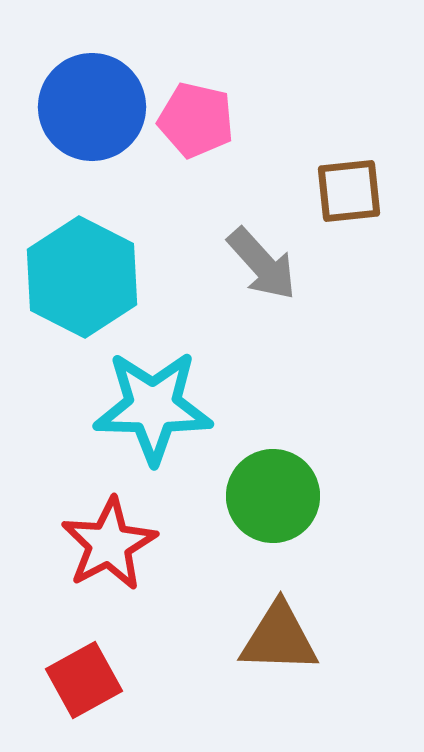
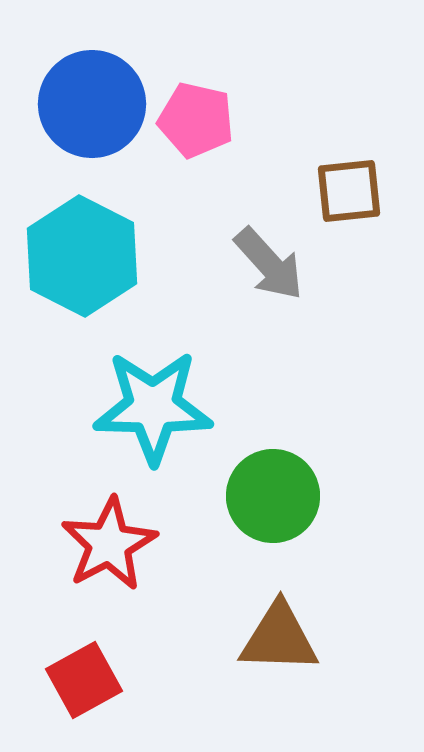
blue circle: moved 3 px up
gray arrow: moved 7 px right
cyan hexagon: moved 21 px up
